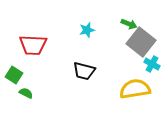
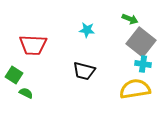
green arrow: moved 1 px right, 5 px up
cyan star: rotated 21 degrees clockwise
cyan cross: moved 9 px left; rotated 21 degrees counterclockwise
